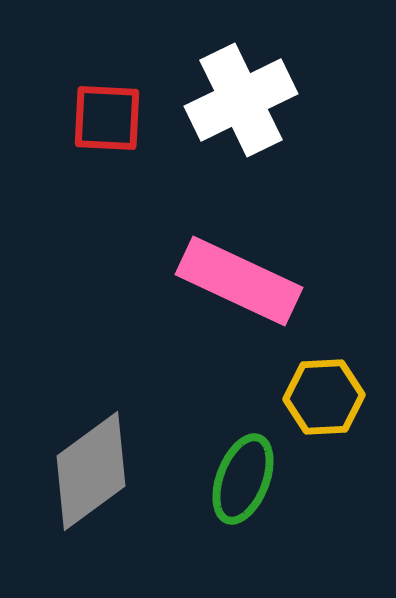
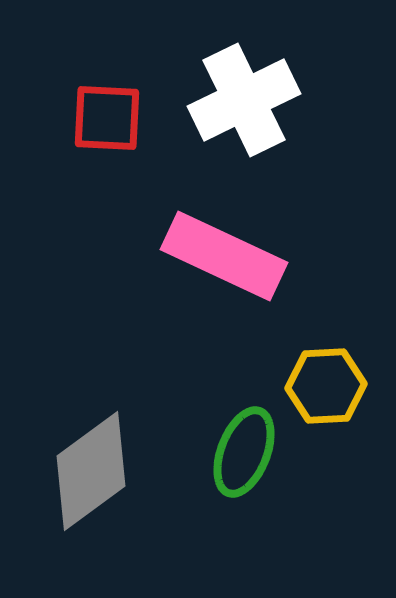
white cross: moved 3 px right
pink rectangle: moved 15 px left, 25 px up
yellow hexagon: moved 2 px right, 11 px up
green ellipse: moved 1 px right, 27 px up
